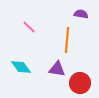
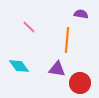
cyan diamond: moved 2 px left, 1 px up
